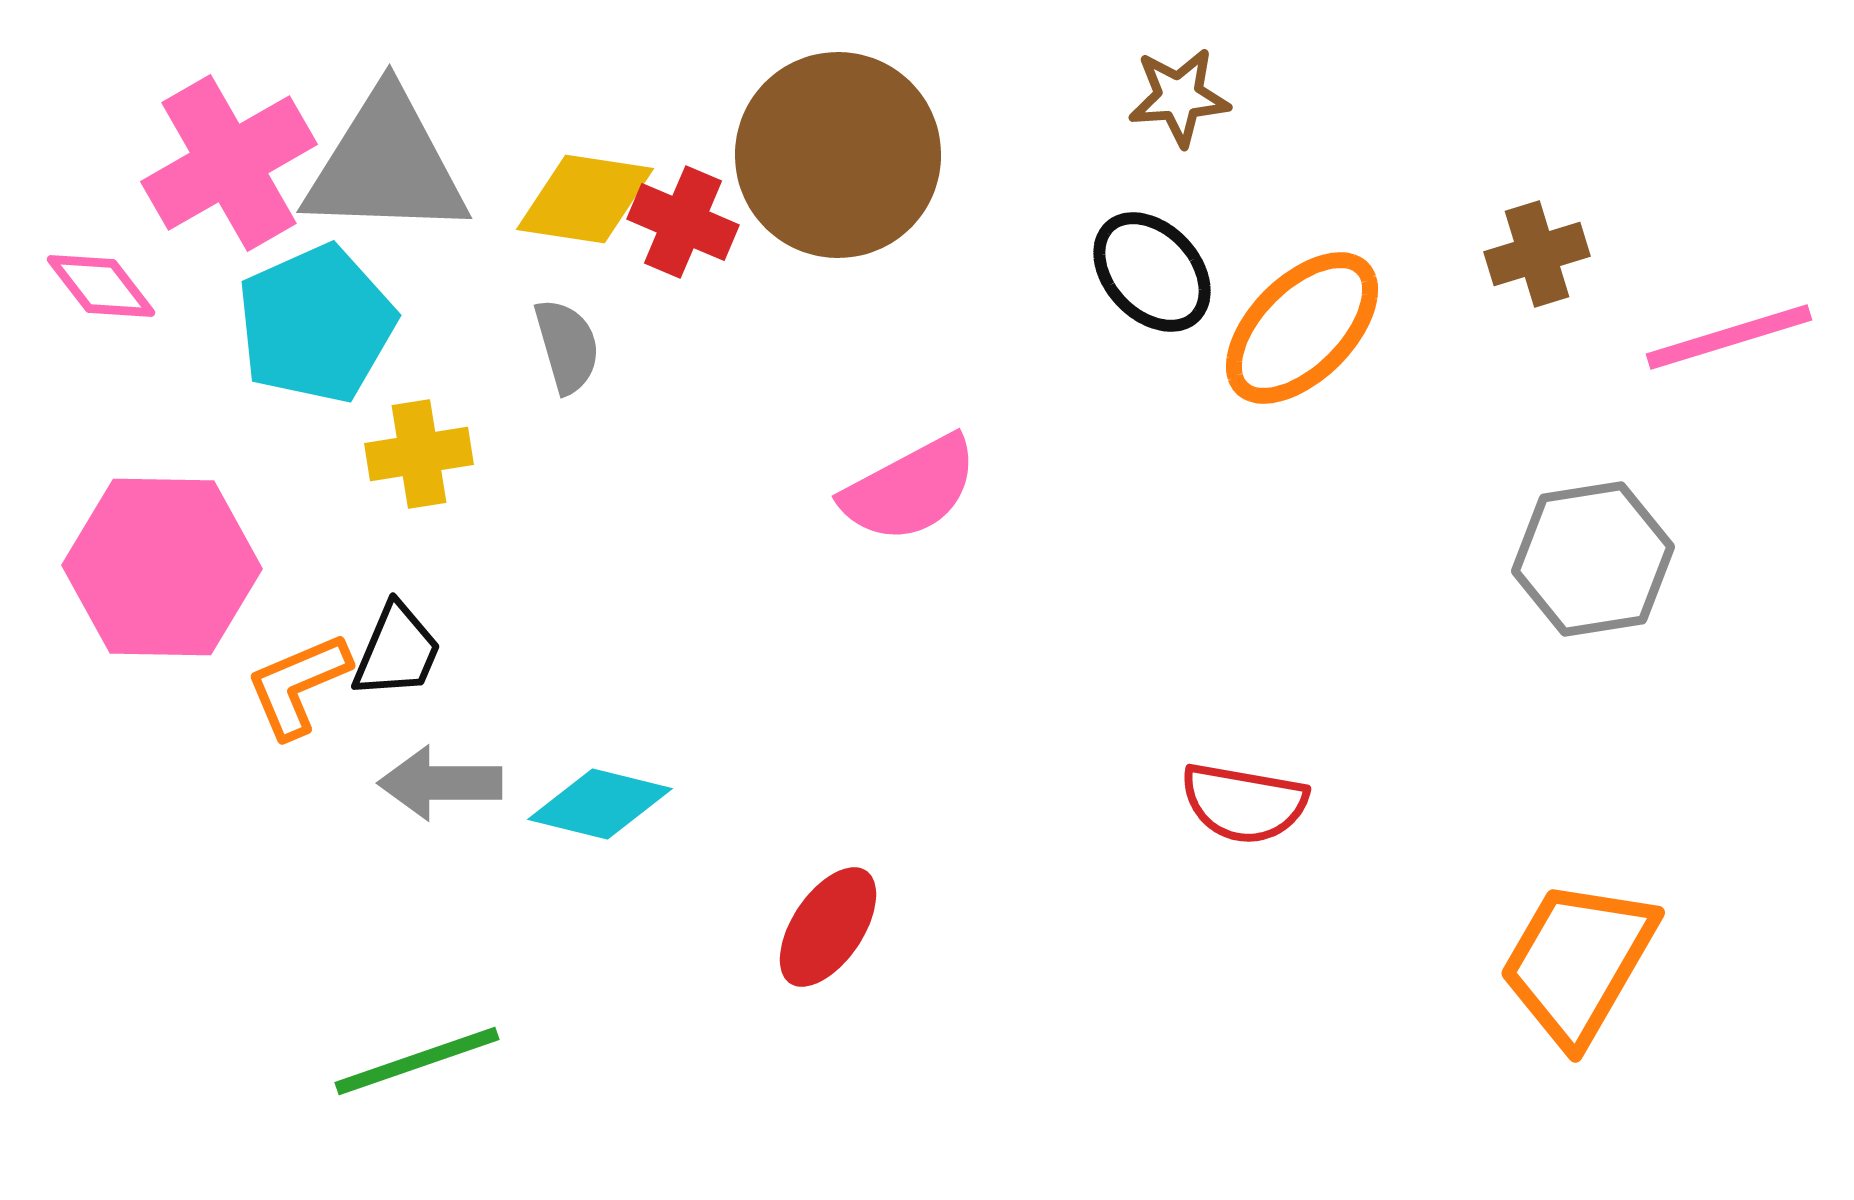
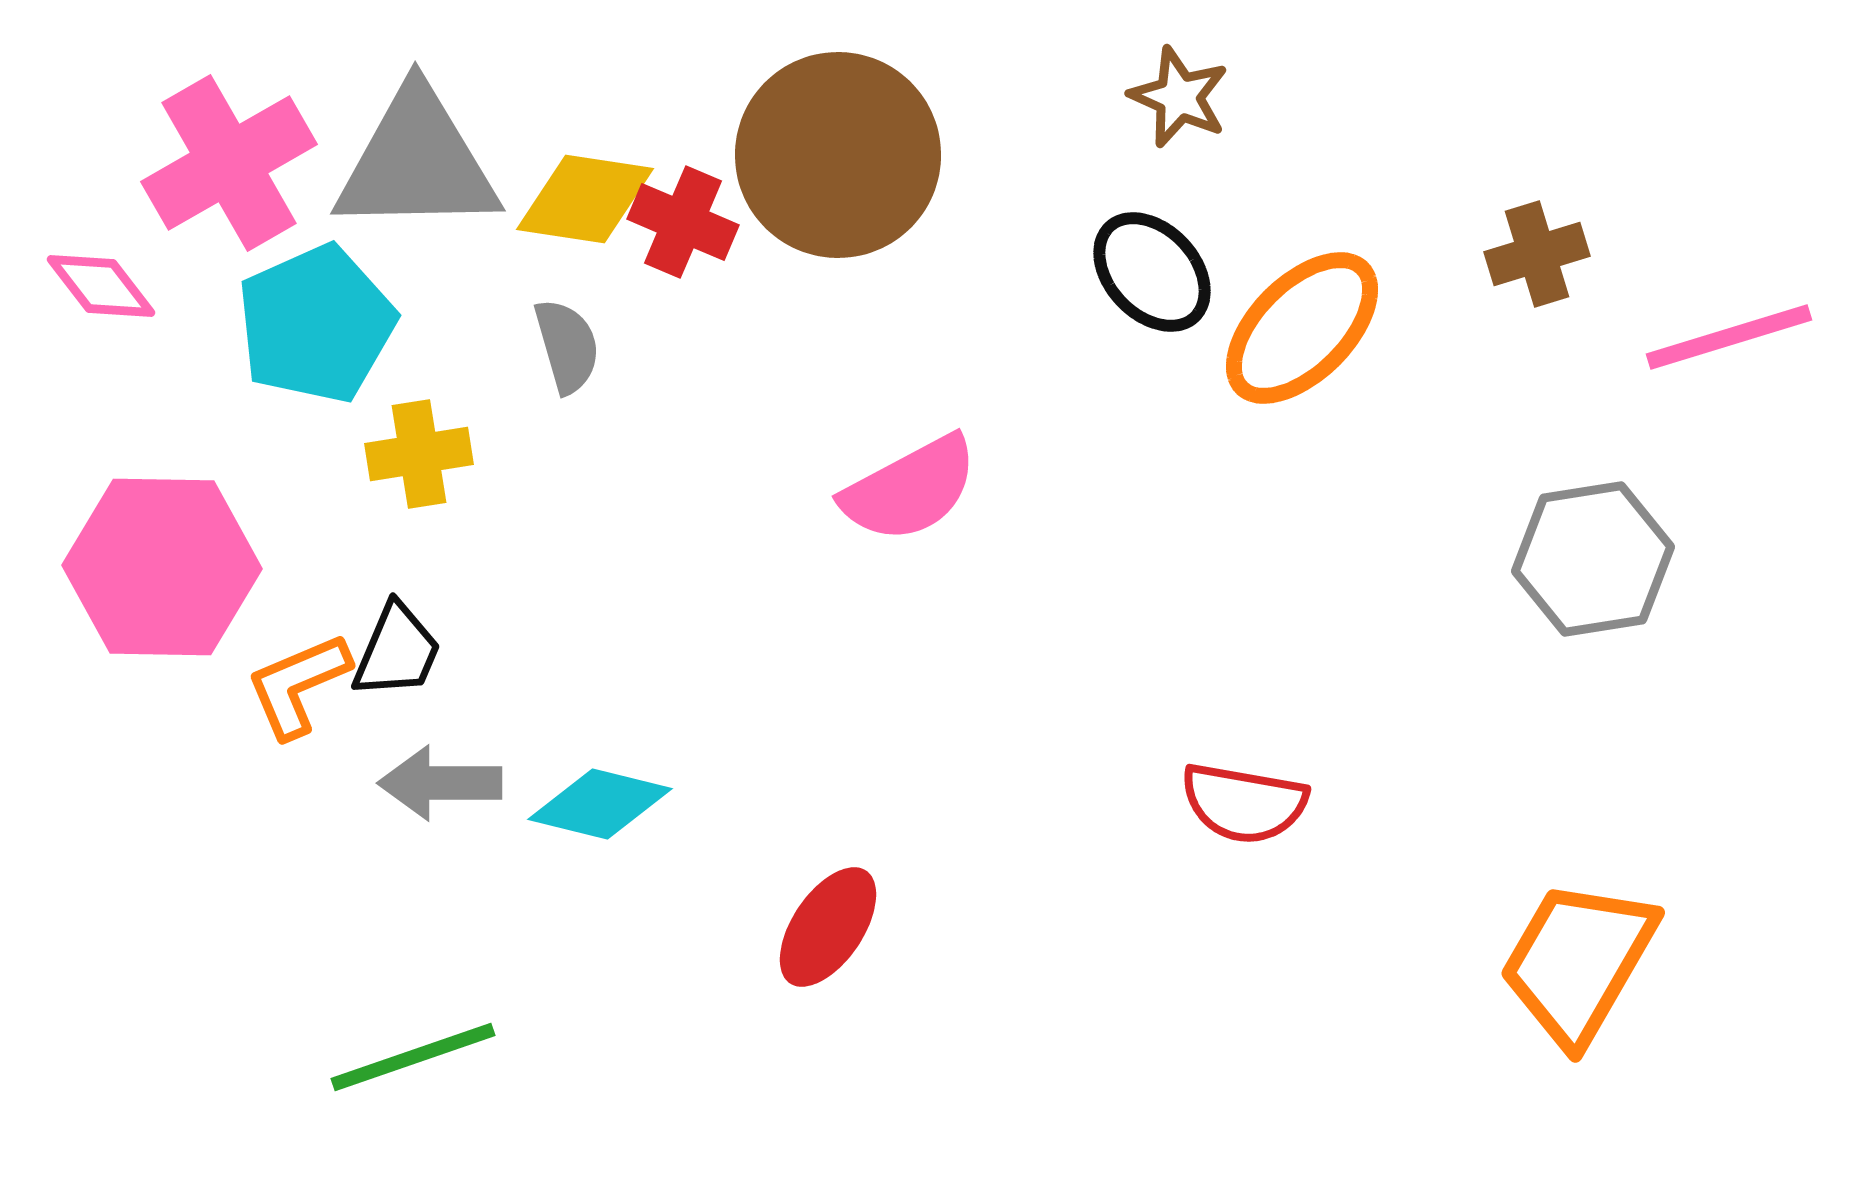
brown star: rotated 28 degrees clockwise
gray triangle: moved 31 px right, 3 px up; rotated 3 degrees counterclockwise
green line: moved 4 px left, 4 px up
